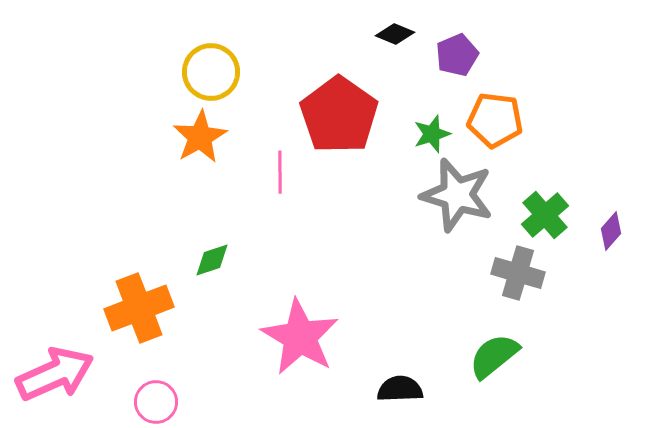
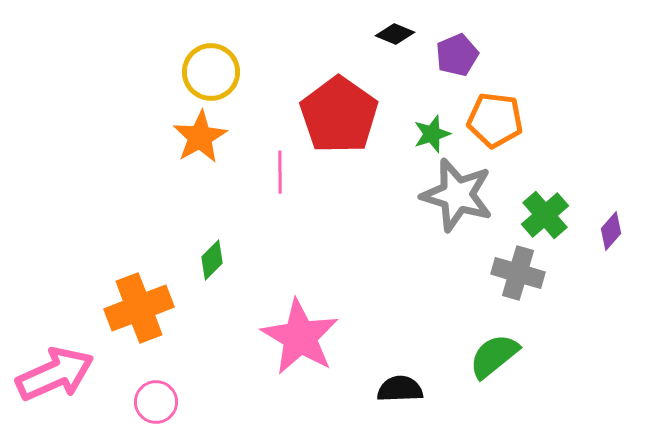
green diamond: rotated 27 degrees counterclockwise
